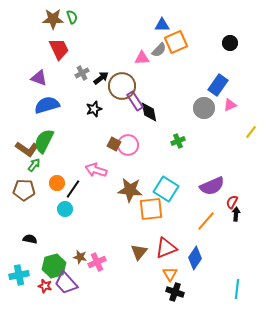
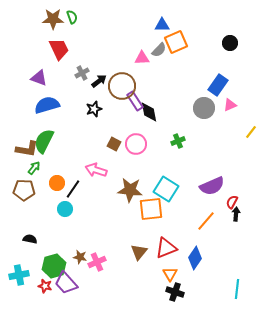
black arrow at (101, 78): moved 2 px left, 3 px down
pink circle at (128, 145): moved 8 px right, 1 px up
brown L-shape at (27, 149): rotated 25 degrees counterclockwise
green arrow at (34, 165): moved 3 px down
